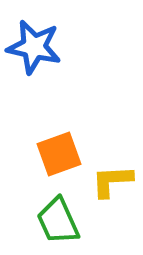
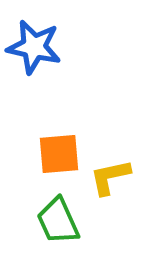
orange square: rotated 15 degrees clockwise
yellow L-shape: moved 2 px left, 4 px up; rotated 9 degrees counterclockwise
